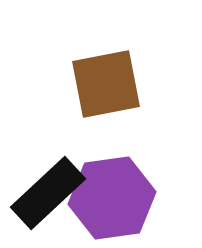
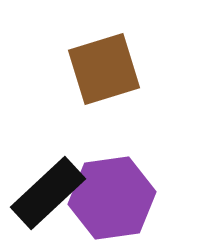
brown square: moved 2 px left, 15 px up; rotated 6 degrees counterclockwise
